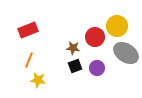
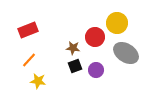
yellow circle: moved 3 px up
orange line: rotated 21 degrees clockwise
purple circle: moved 1 px left, 2 px down
yellow star: moved 1 px down
